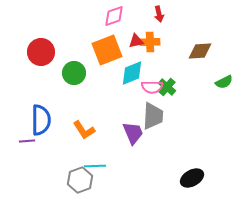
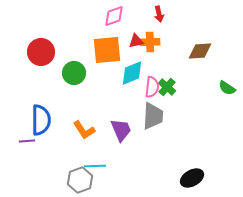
orange square: rotated 16 degrees clockwise
green semicircle: moved 3 px right, 6 px down; rotated 60 degrees clockwise
pink semicircle: rotated 85 degrees counterclockwise
purple trapezoid: moved 12 px left, 3 px up
